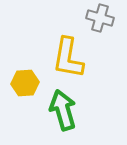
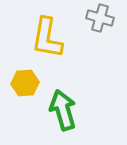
yellow L-shape: moved 21 px left, 20 px up
